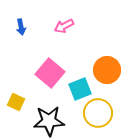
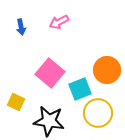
pink arrow: moved 5 px left, 4 px up
black star: rotated 12 degrees clockwise
